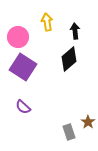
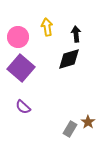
yellow arrow: moved 5 px down
black arrow: moved 1 px right, 3 px down
black diamond: rotated 25 degrees clockwise
purple square: moved 2 px left, 1 px down; rotated 8 degrees clockwise
gray rectangle: moved 1 px right, 3 px up; rotated 49 degrees clockwise
